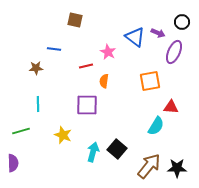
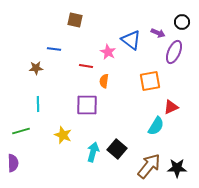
blue triangle: moved 4 px left, 3 px down
red line: rotated 24 degrees clockwise
red triangle: rotated 28 degrees counterclockwise
